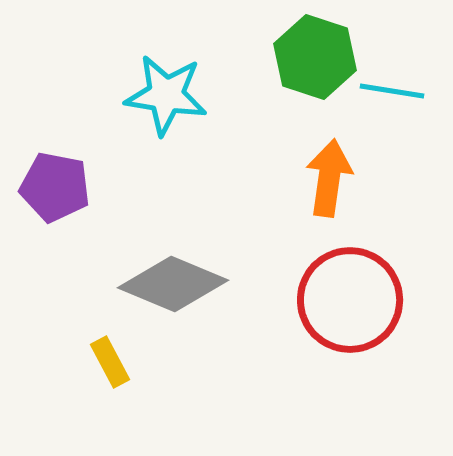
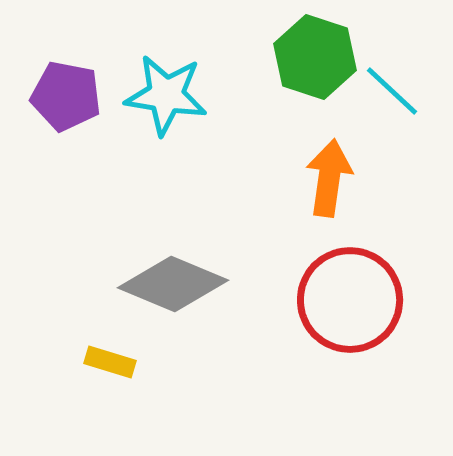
cyan line: rotated 34 degrees clockwise
purple pentagon: moved 11 px right, 91 px up
yellow rectangle: rotated 45 degrees counterclockwise
